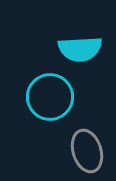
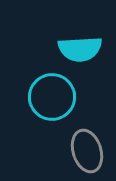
cyan circle: moved 2 px right
